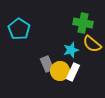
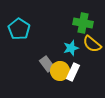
cyan star: moved 2 px up
gray rectangle: rotated 14 degrees counterclockwise
